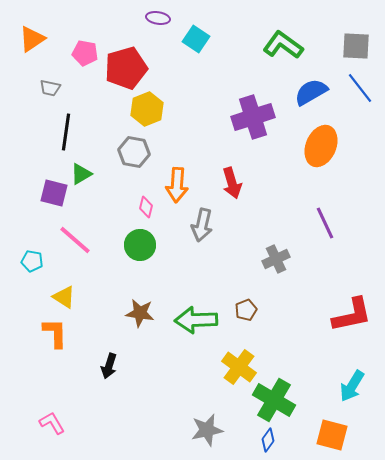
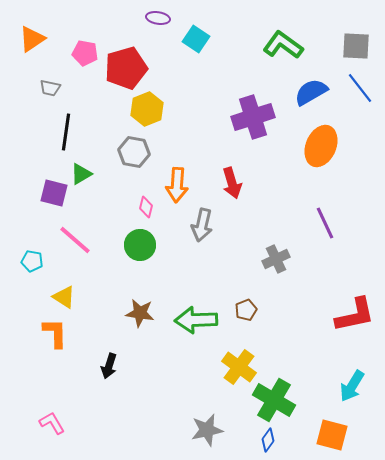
red L-shape: moved 3 px right
